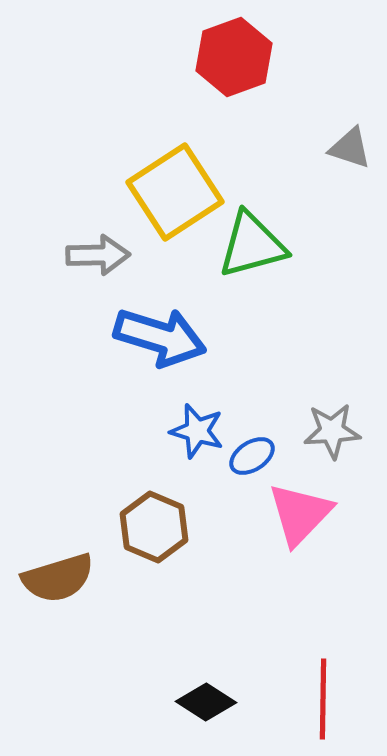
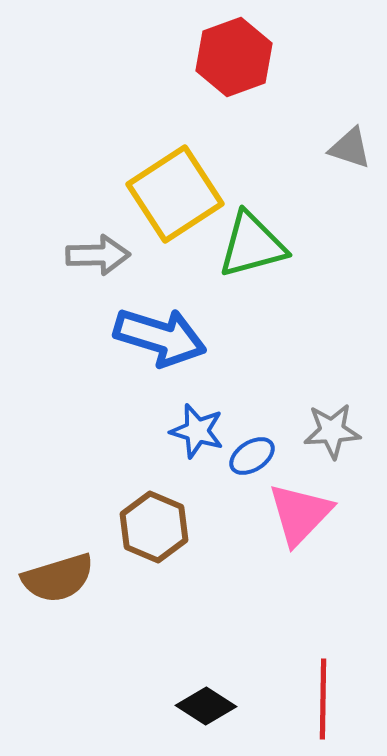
yellow square: moved 2 px down
black diamond: moved 4 px down
